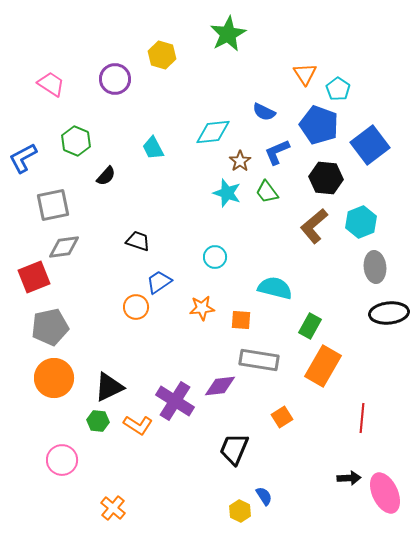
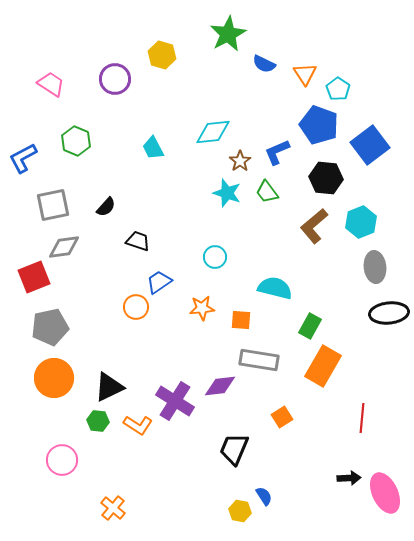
blue semicircle at (264, 112): moved 48 px up
black semicircle at (106, 176): moved 31 px down
yellow hexagon at (240, 511): rotated 15 degrees counterclockwise
